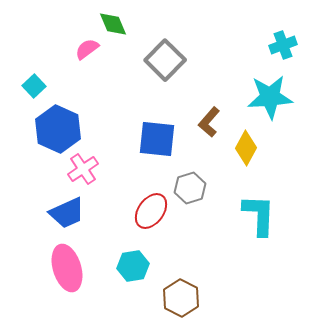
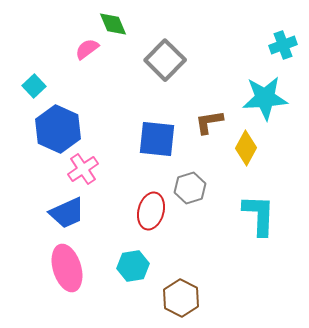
cyan star: moved 5 px left, 1 px down
brown L-shape: rotated 40 degrees clockwise
red ellipse: rotated 21 degrees counterclockwise
